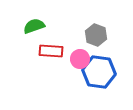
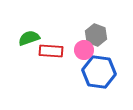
green semicircle: moved 5 px left, 12 px down
pink circle: moved 4 px right, 9 px up
